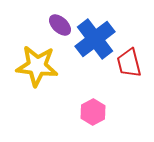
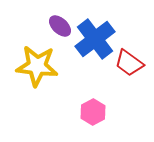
purple ellipse: moved 1 px down
red trapezoid: rotated 40 degrees counterclockwise
